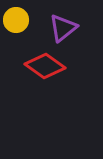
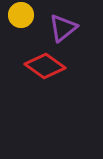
yellow circle: moved 5 px right, 5 px up
